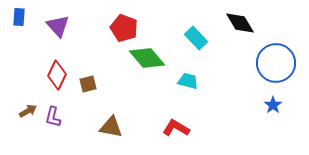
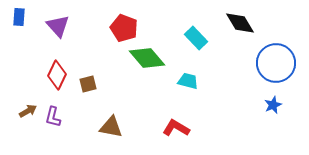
blue star: rotated 12 degrees clockwise
